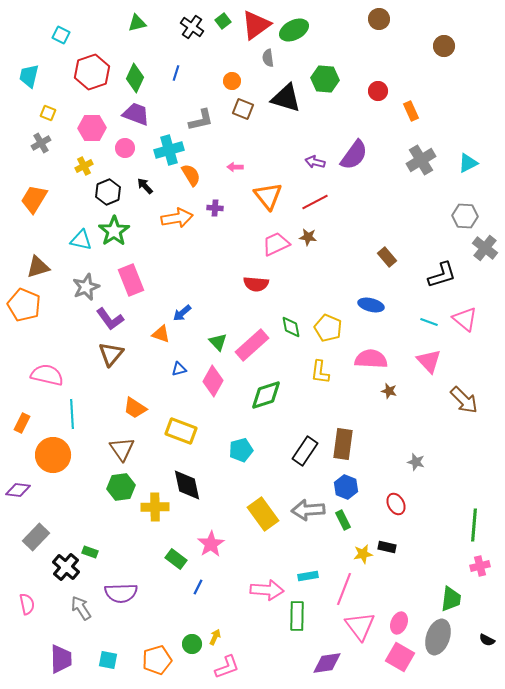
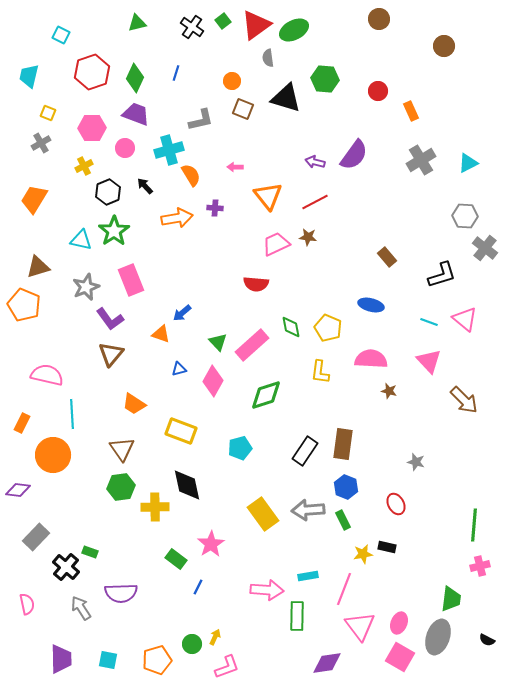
orange trapezoid at (135, 408): moved 1 px left, 4 px up
cyan pentagon at (241, 450): moved 1 px left, 2 px up
